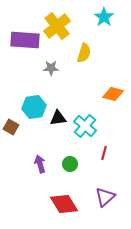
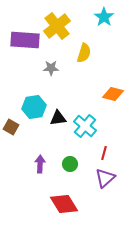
purple arrow: rotated 18 degrees clockwise
purple triangle: moved 19 px up
